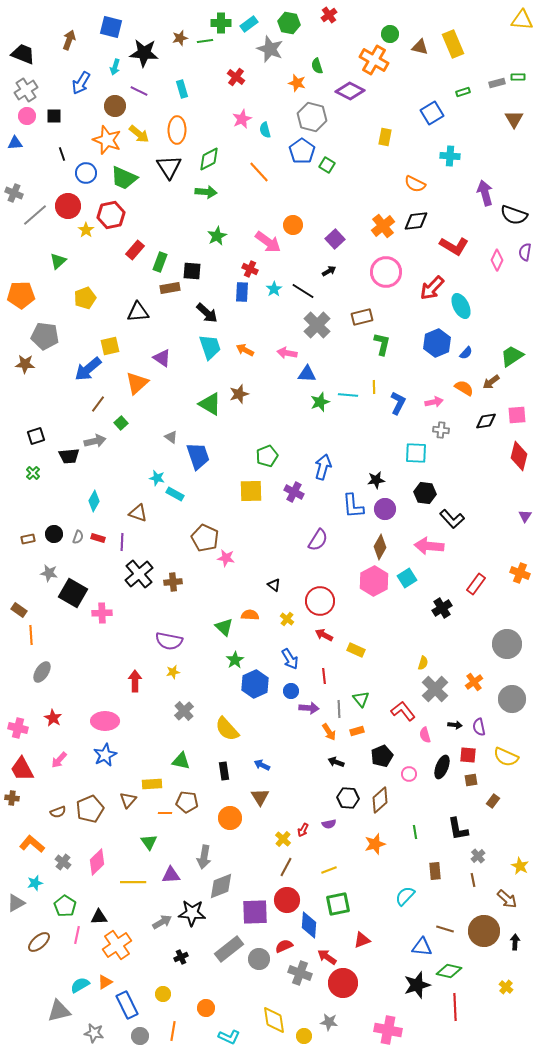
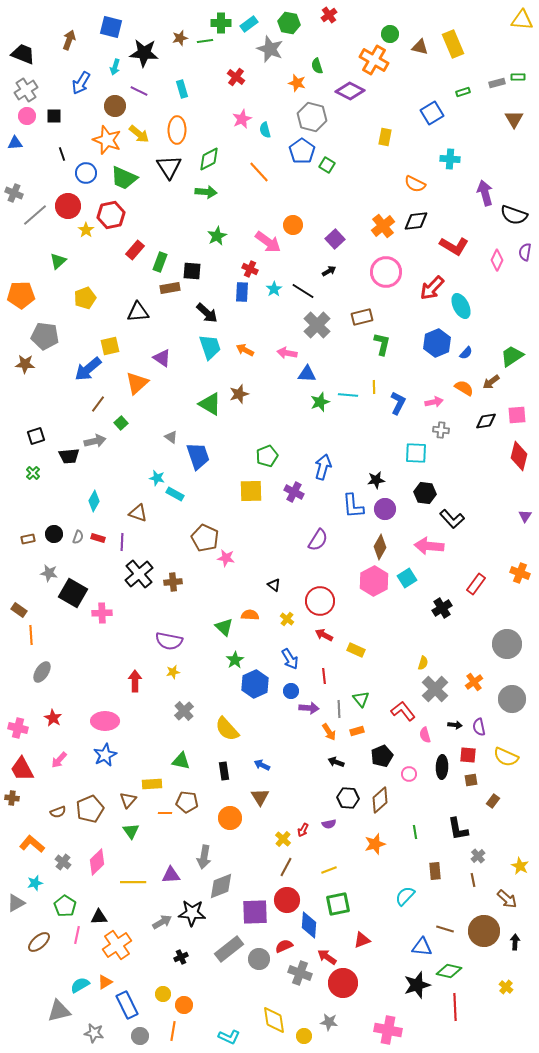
cyan cross at (450, 156): moved 3 px down
black ellipse at (442, 767): rotated 20 degrees counterclockwise
green triangle at (149, 842): moved 18 px left, 11 px up
orange circle at (206, 1008): moved 22 px left, 3 px up
